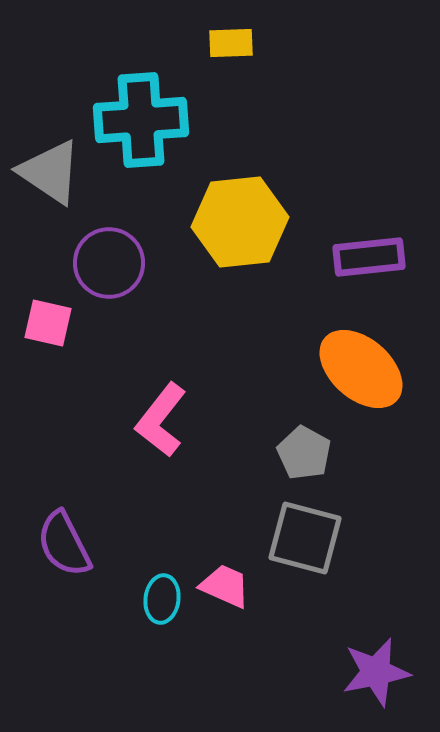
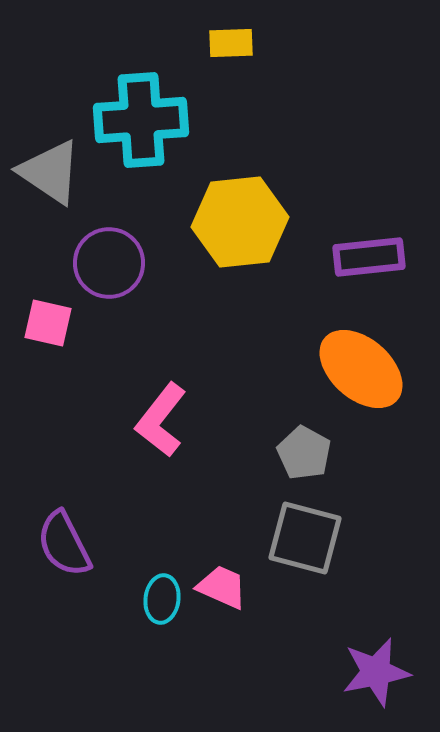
pink trapezoid: moved 3 px left, 1 px down
